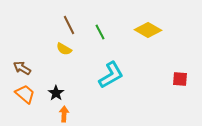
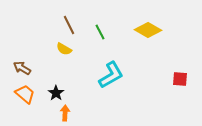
orange arrow: moved 1 px right, 1 px up
